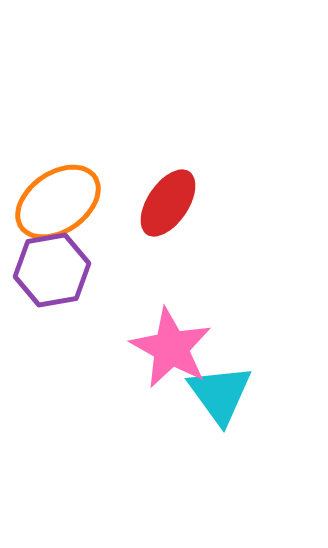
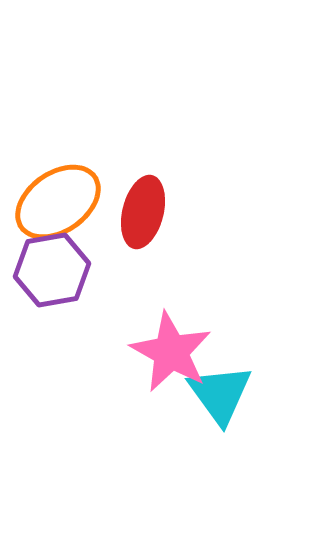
red ellipse: moved 25 px left, 9 px down; rotated 20 degrees counterclockwise
pink star: moved 4 px down
